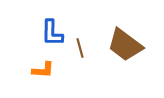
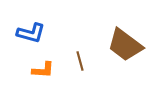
blue L-shape: moved 21 px left; rotated 76 degrees counterclockwise
brown line: moved 13 px down
